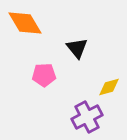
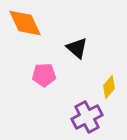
orange diamond: rotated 6 degrees clockwise
black triangle: rotated 10 degrees counterclockwise
yellow diamond: rotated 35 degrees counterclockwise
